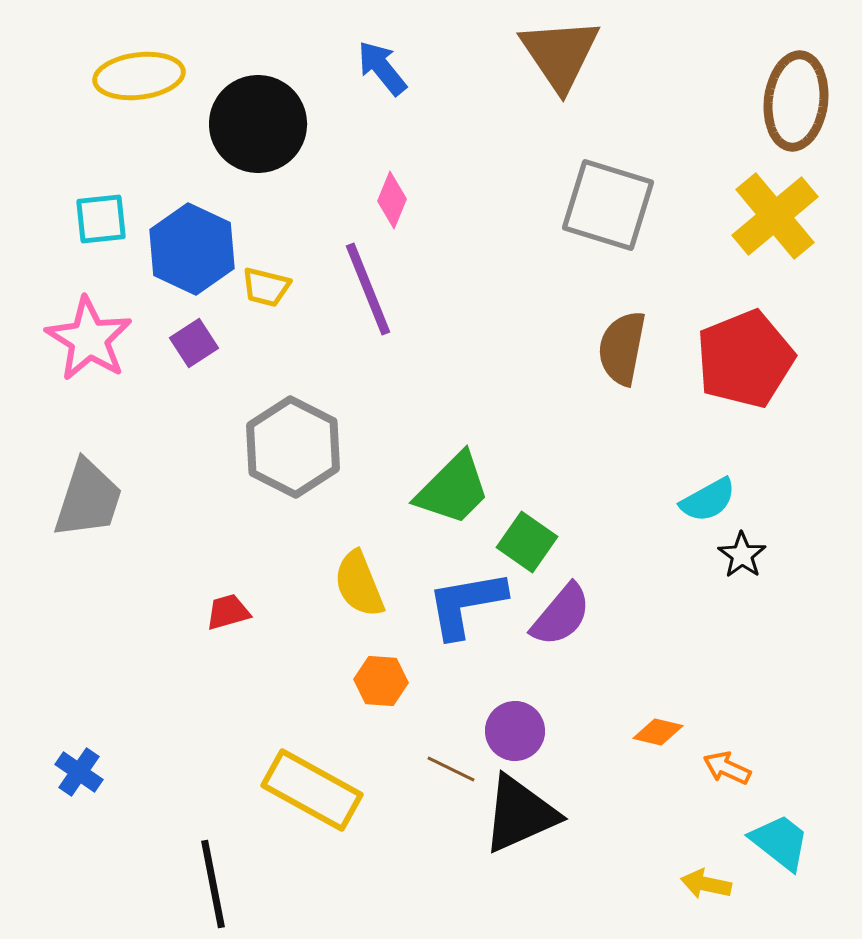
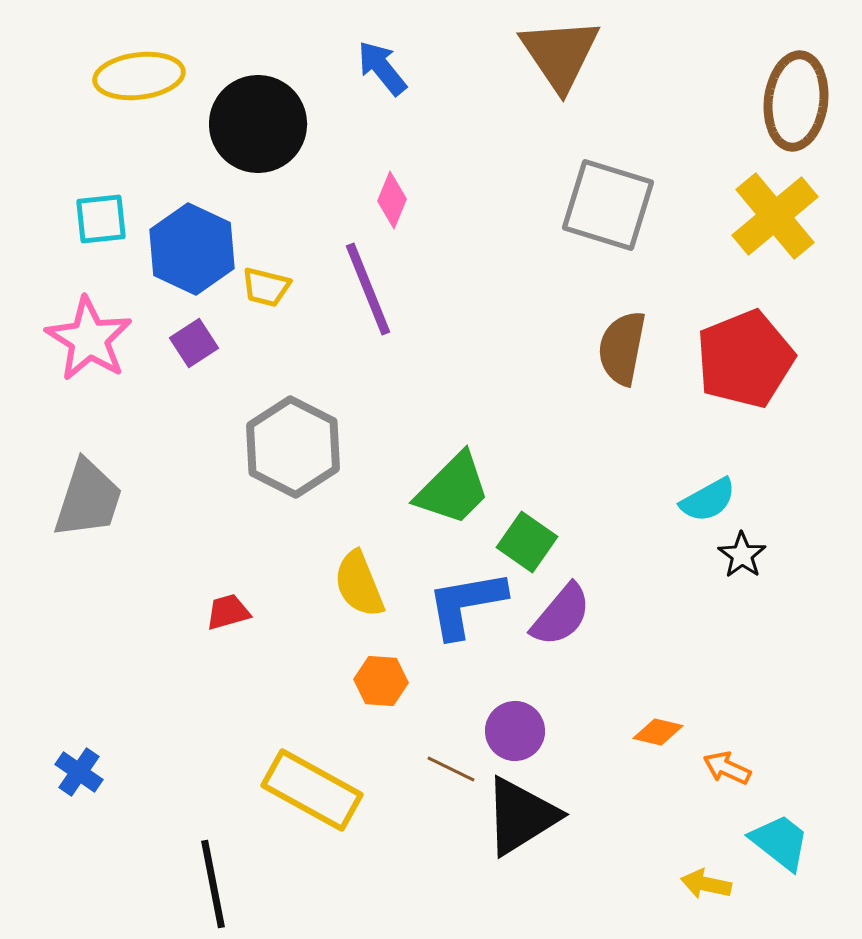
black triangle: moved 1 px right, 2 px down; rotated 8 degrees counterclockwise
